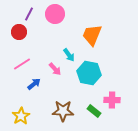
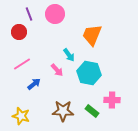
purple line: rotated 48 degrees counterclockwise
pink arrow: moved 2 px right, 1 px down
green rectangle: moved 2 px left
yellow star: rotated 24 degrees counterclockwise
